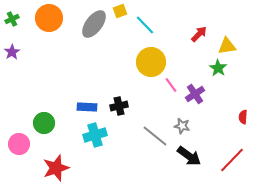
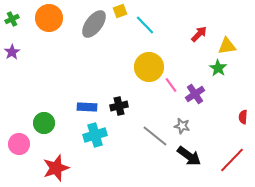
yellow circle: moved 2 px left, 5 px down
